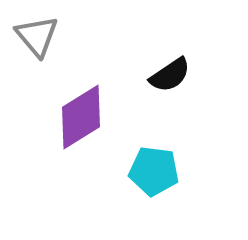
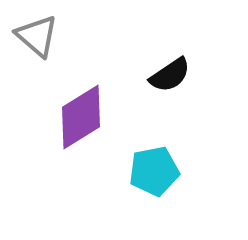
gray triangle: rotated 9 degrees counterclockwise
cyan pentagon: rotated 18 degrees counterclockwise
